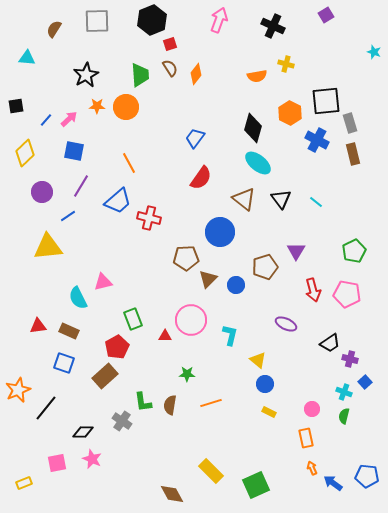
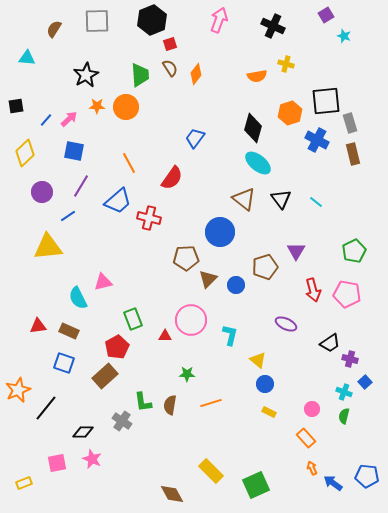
cyan star at (374, 52): moved 30 px left, 16 px up
orange hexagon at (290, 113): rotated 15 degrees clockwise
red semicircle at (201, 178): moved 29 px left
orange rectangle at (306, 438): rotated 30 degrees counterclockwise
